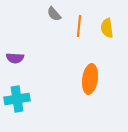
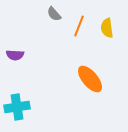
orange line: rotated 15 degrees clockwise
purple semicircle: moved 3 px up
orange ellipse: rotated 48 degrees counterclockwise
cyan cross: moved 8 px down
